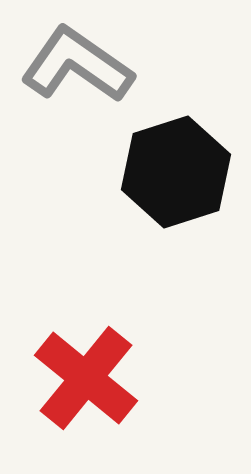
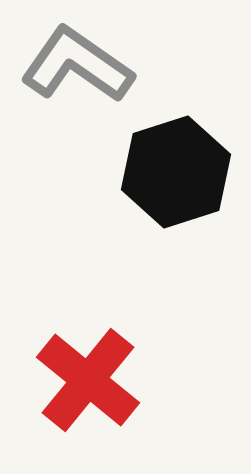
red cross: moved 2 px right, 2 px down
